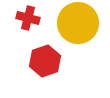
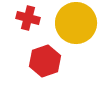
yellow circle: moved 2 px left
